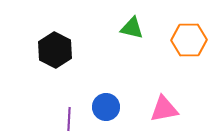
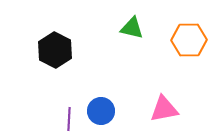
blue circle: moved 5 px left, 4 px down
